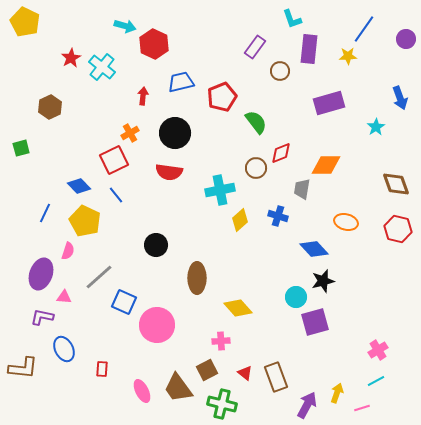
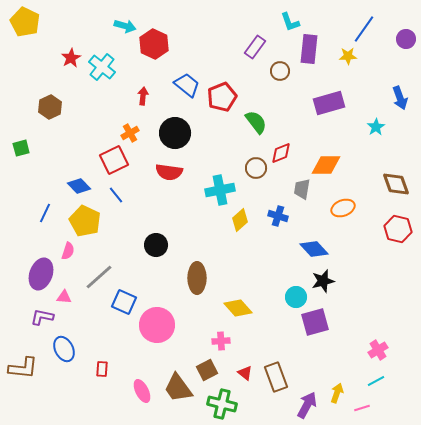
cyan L-shape at (292, 19): moved 2 px left, 3 px down
blue trapezoid at (181, 82): moved 6 px right, 3 px down; rotated 52 degrees clockwise
orange ellipse at (346, 222): moved 3 px left, 14 px up; rotated 35 degrees counterclockwise
